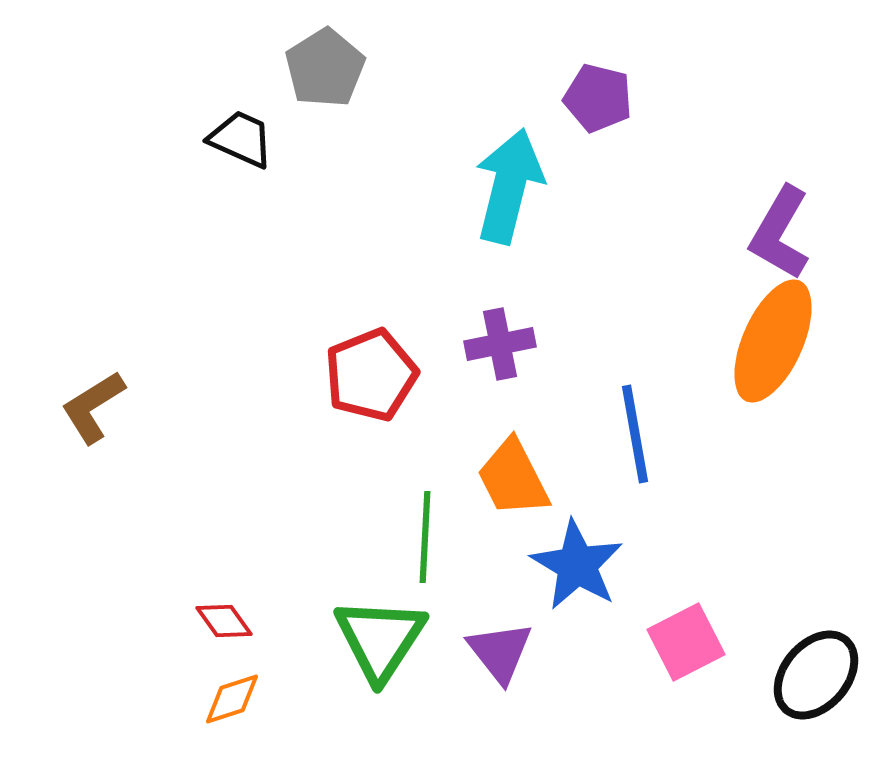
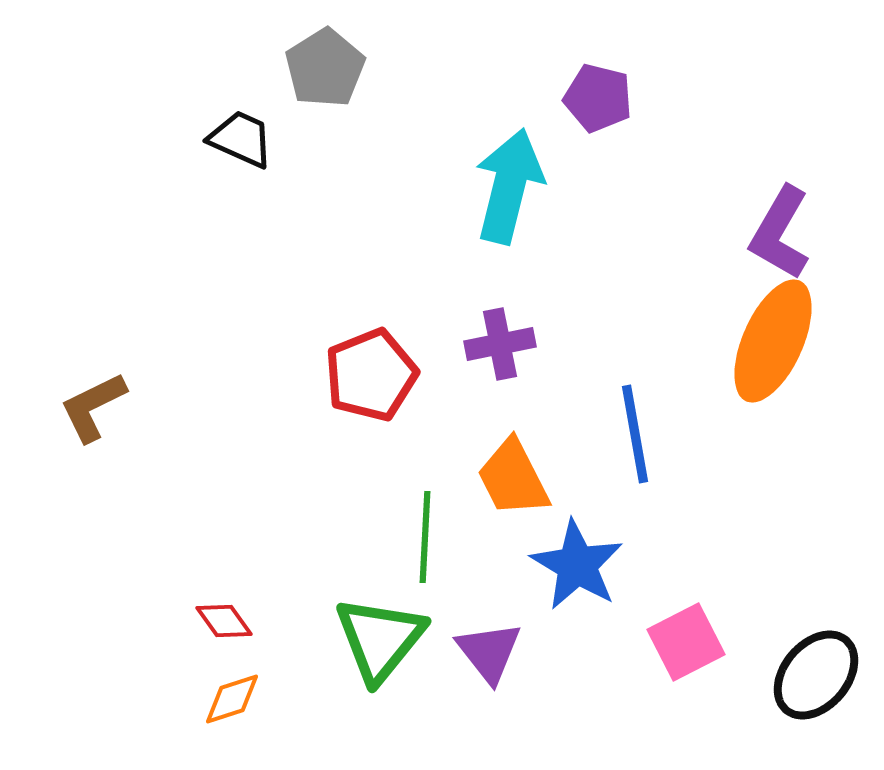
brown L-shape: rotated 6 degrees clockwise
green triangle: rotated 6 degrees clockwise
purple triangle: moved 11 px left
